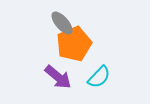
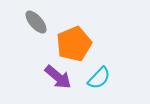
gray ellipse: moved 26 px left, 1 px up
cyan semicircle: moved 1 px down
